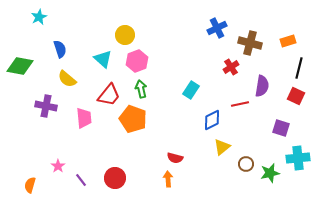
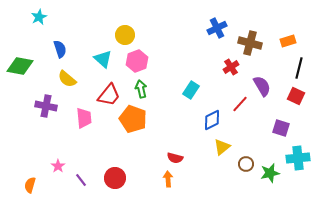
purple semicircle: rotated 40 degrees counterclockwise
red line: rotated 36 degrees counterclockwise
